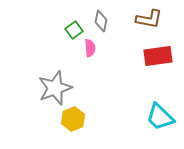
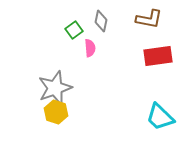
yellow hexagon: moved 17 px left, 7 px up; rotated 20 degrees counterclockwise
